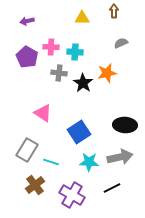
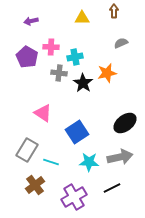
purple arrow: moved 4 px right
cyan cross: moved 5 px down; rotated 14 degrees counterclockwise
black ellipse: moved 2 px up; rotated 40 degrees counterclockwise
blue square: moved 2 px left
purple cross: moved 2 px right, 2 px down; rotated 30 degrees clockwise
